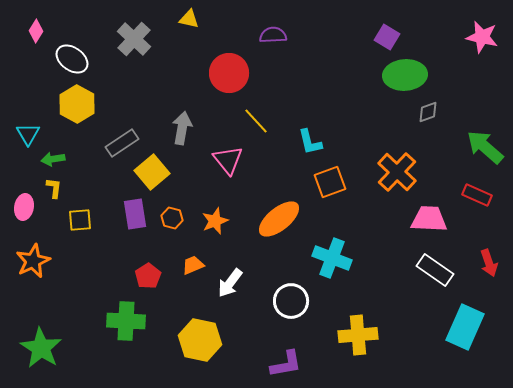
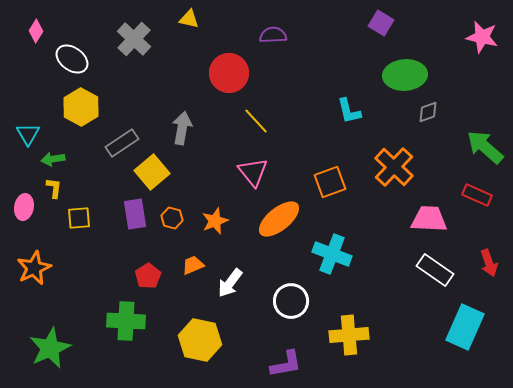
purple square at (387, 37): moved 6 px left, 14 px up
yellow hexagon at (77, 104): moved 4 px right, 3 px down
cyan L-shape at (310, 142): moved 39 px right, 31 px up
pink triangle at (228, 160): moved 25 px right, 12 px down
orange cross at (397, 172): moved 3 px left, 5 px up
yellow square at (80, 220): moved 1 px left, 2 px up
cyan cross at (332, 258): moved 4 px up
orange star at (33, 261): moved 1 px right, 7 px down
yellow cross at (358, 335): moved 9 px left
green star at (41, 348): moved 9 px right; rotated 15 degrees clockwise
